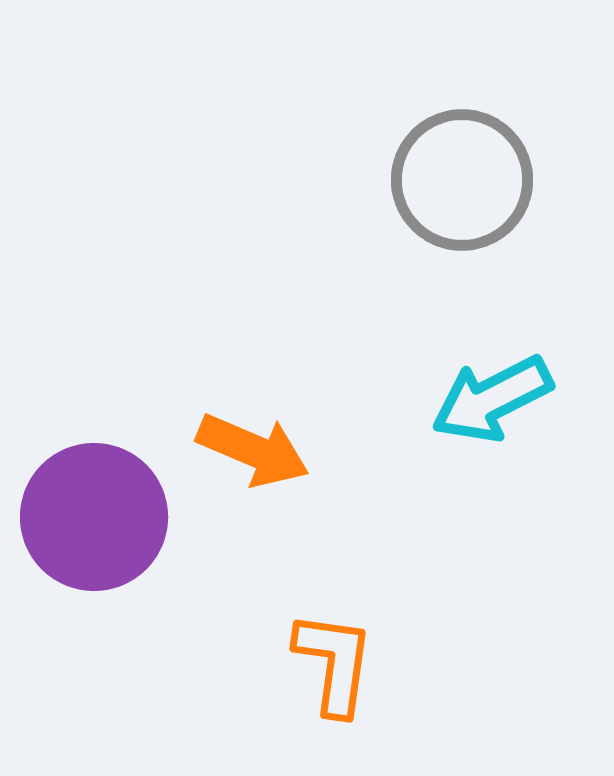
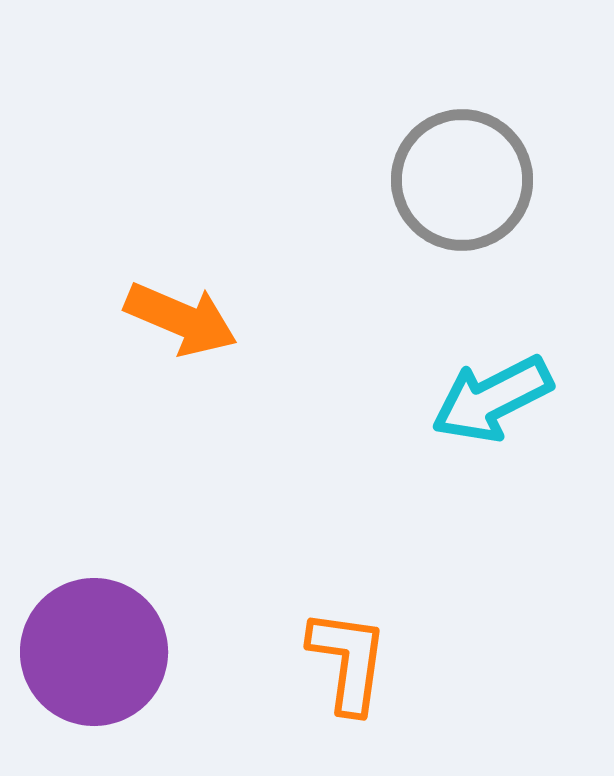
orange arrow: moved 72 px left, 131 px up
purple circle: moved 135 px down
orange L-shape: moved 14 px right, 2 px up
